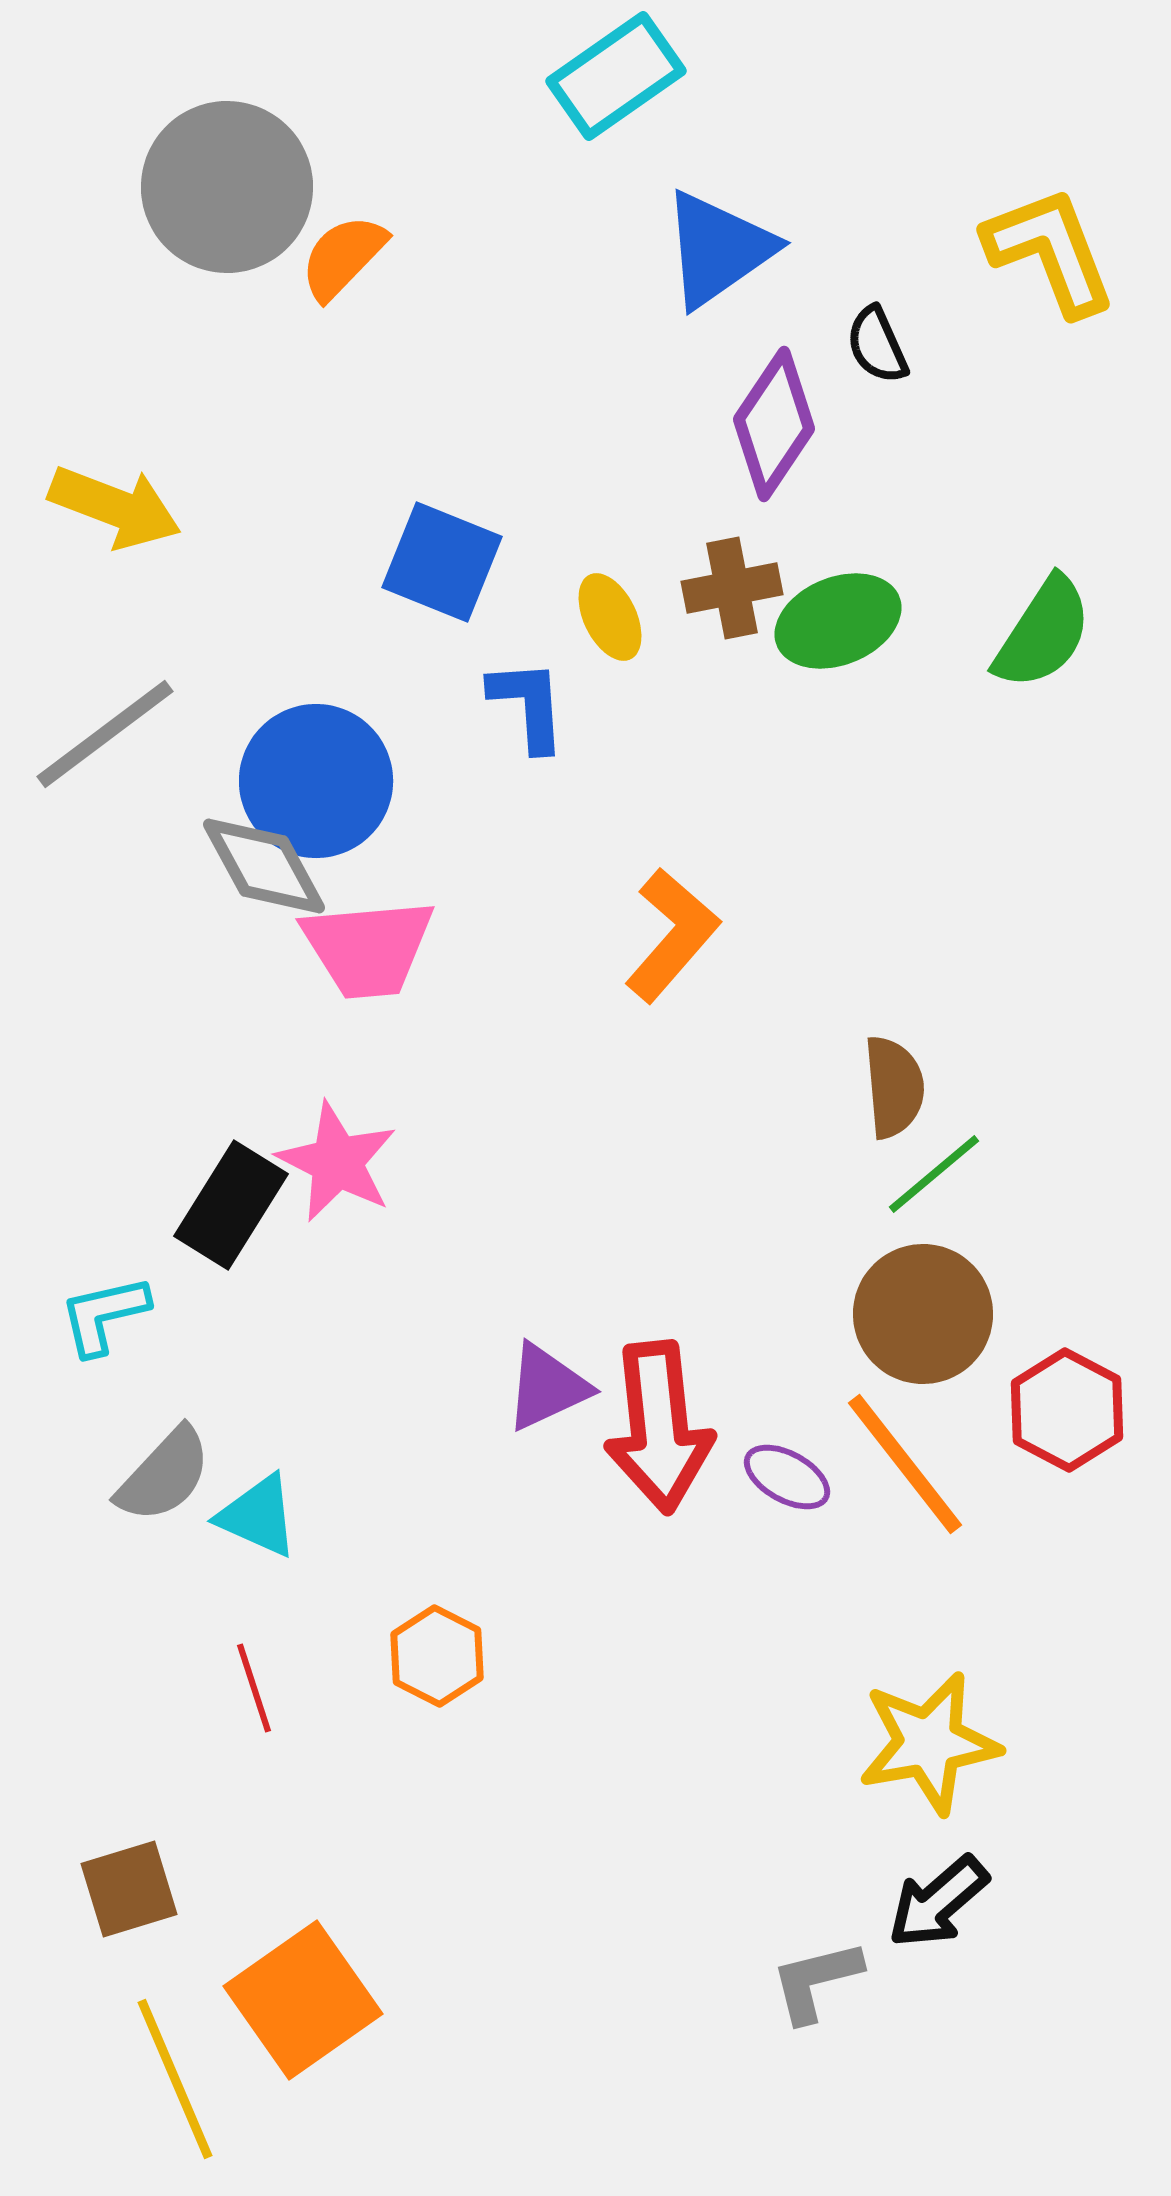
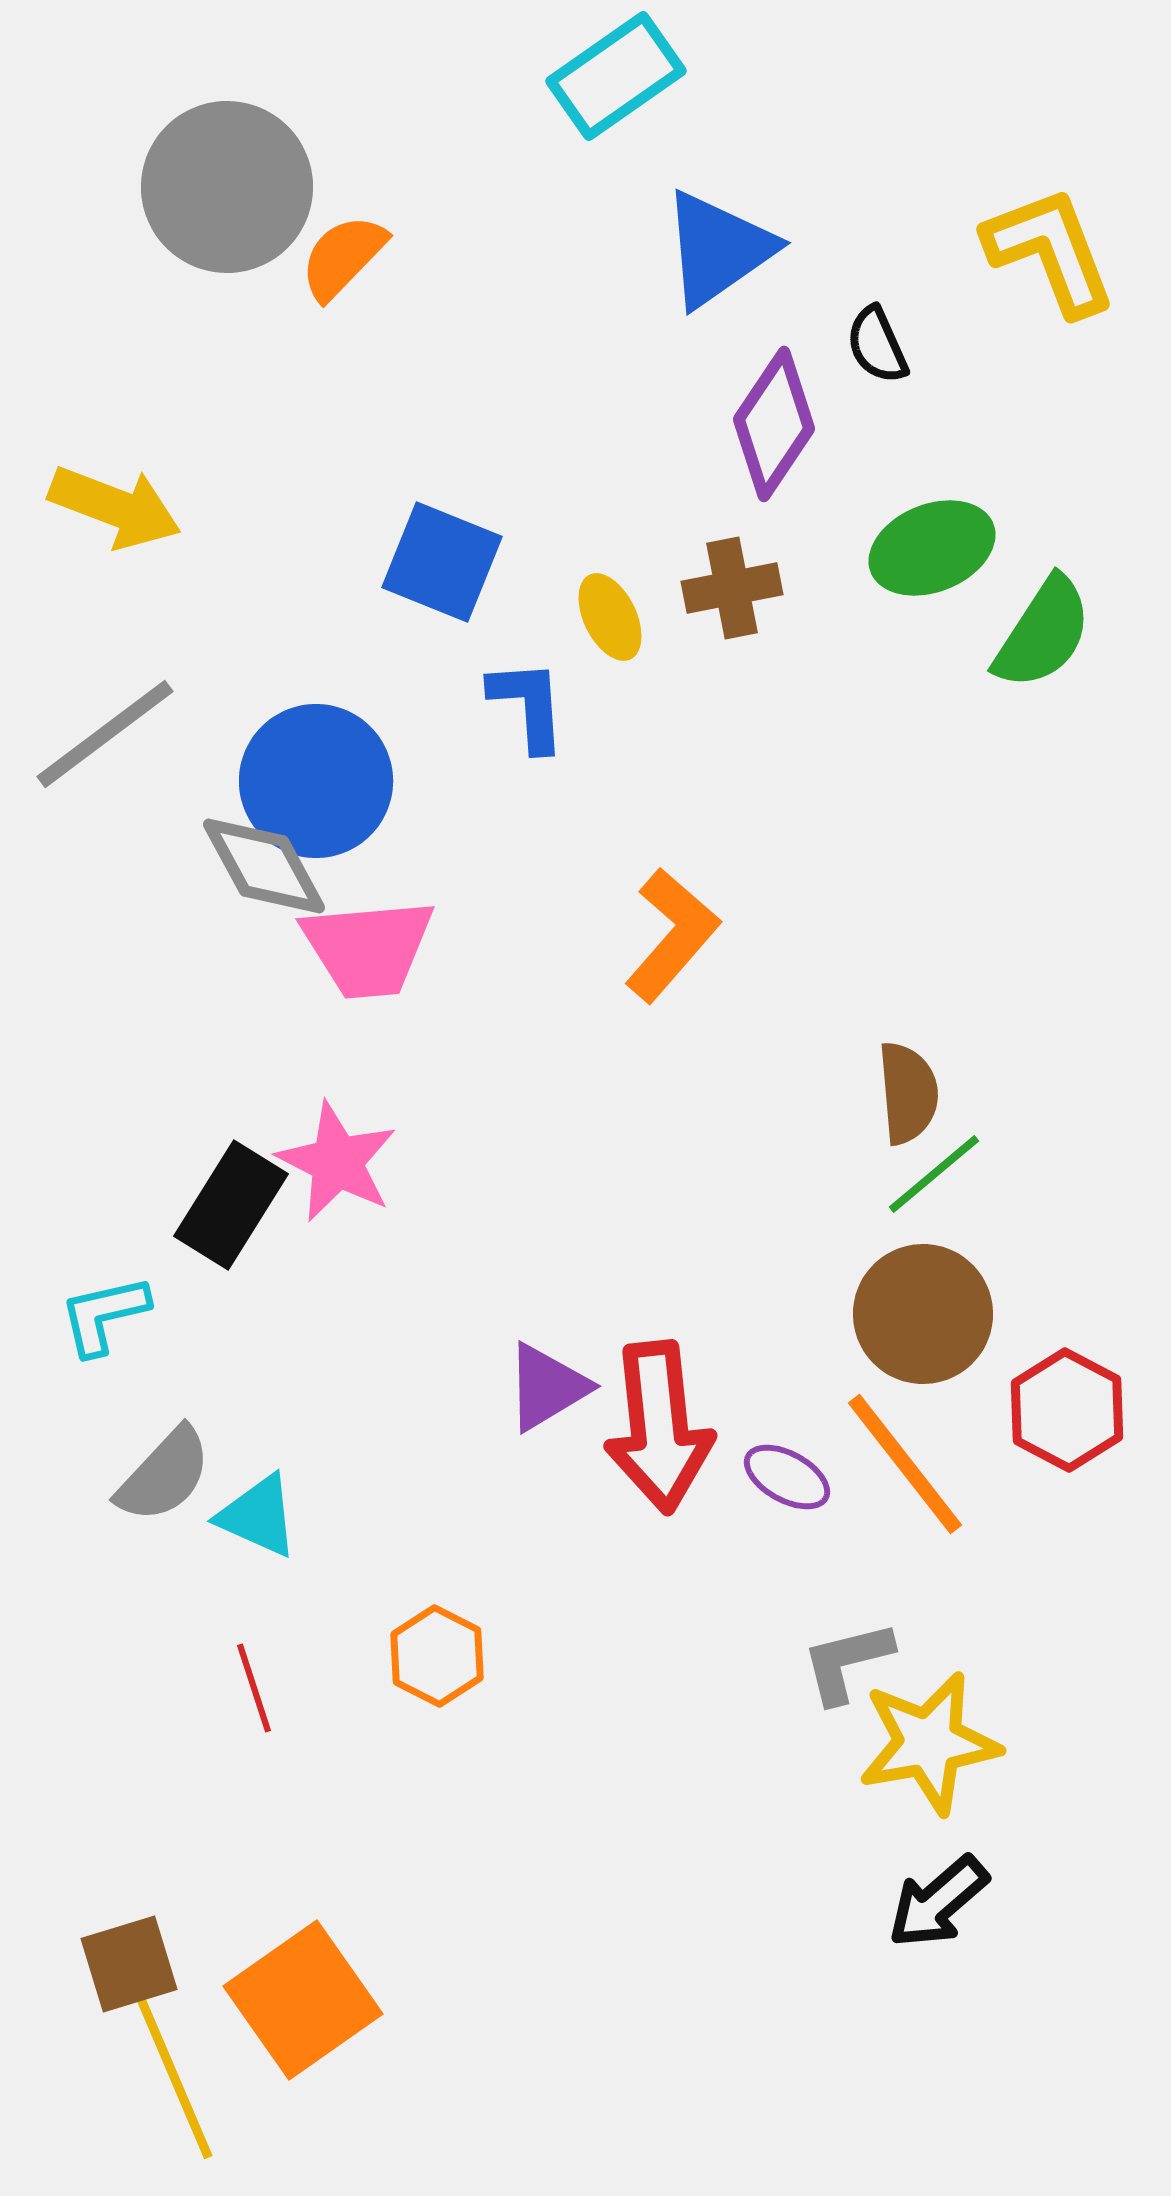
green ellipse: moved 94 px right, 73 px up
brown semicircle: moved 14 px right, 6 px down
purple triangle: rotated 6 degrees counterclockwise
brown square: moved 75 px down
gray L-shape: moved 31 px right, 319 px up
